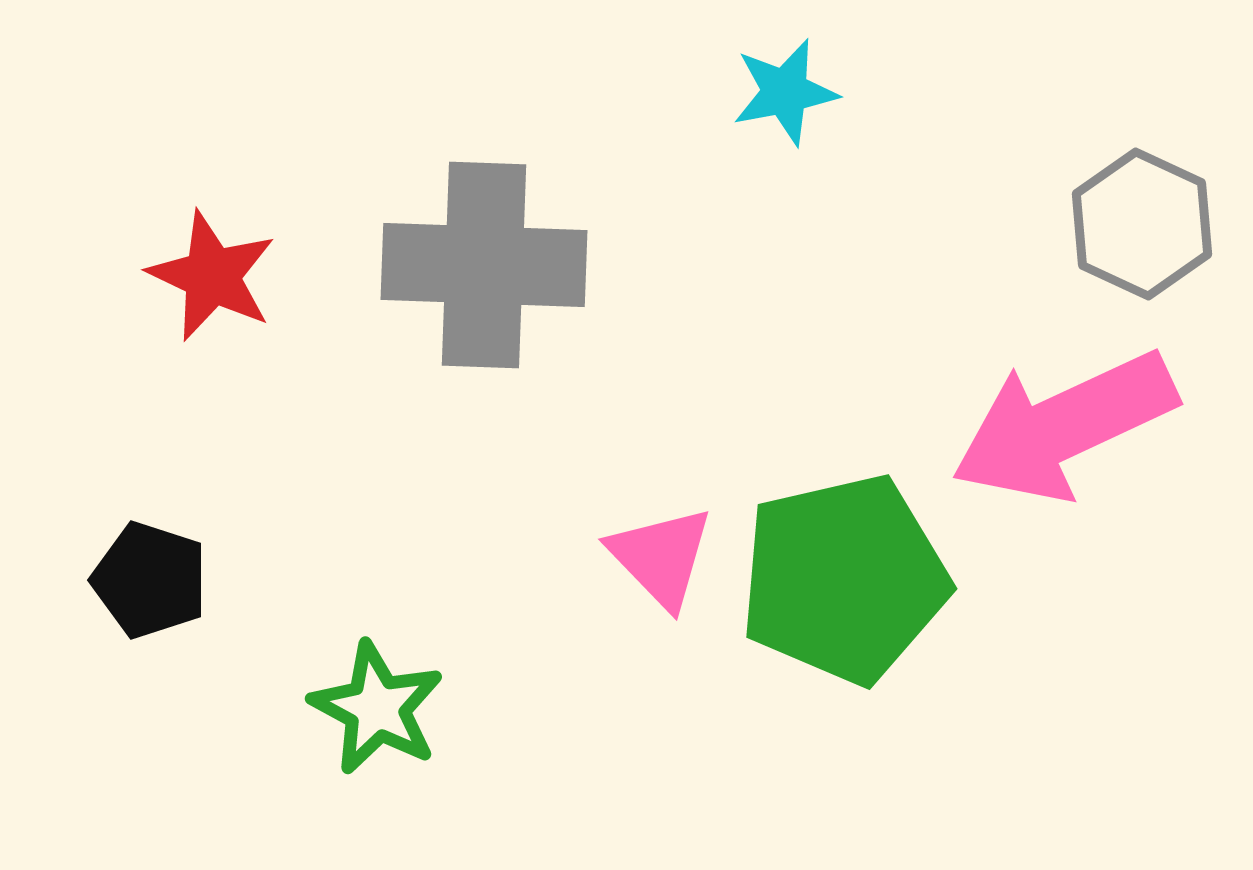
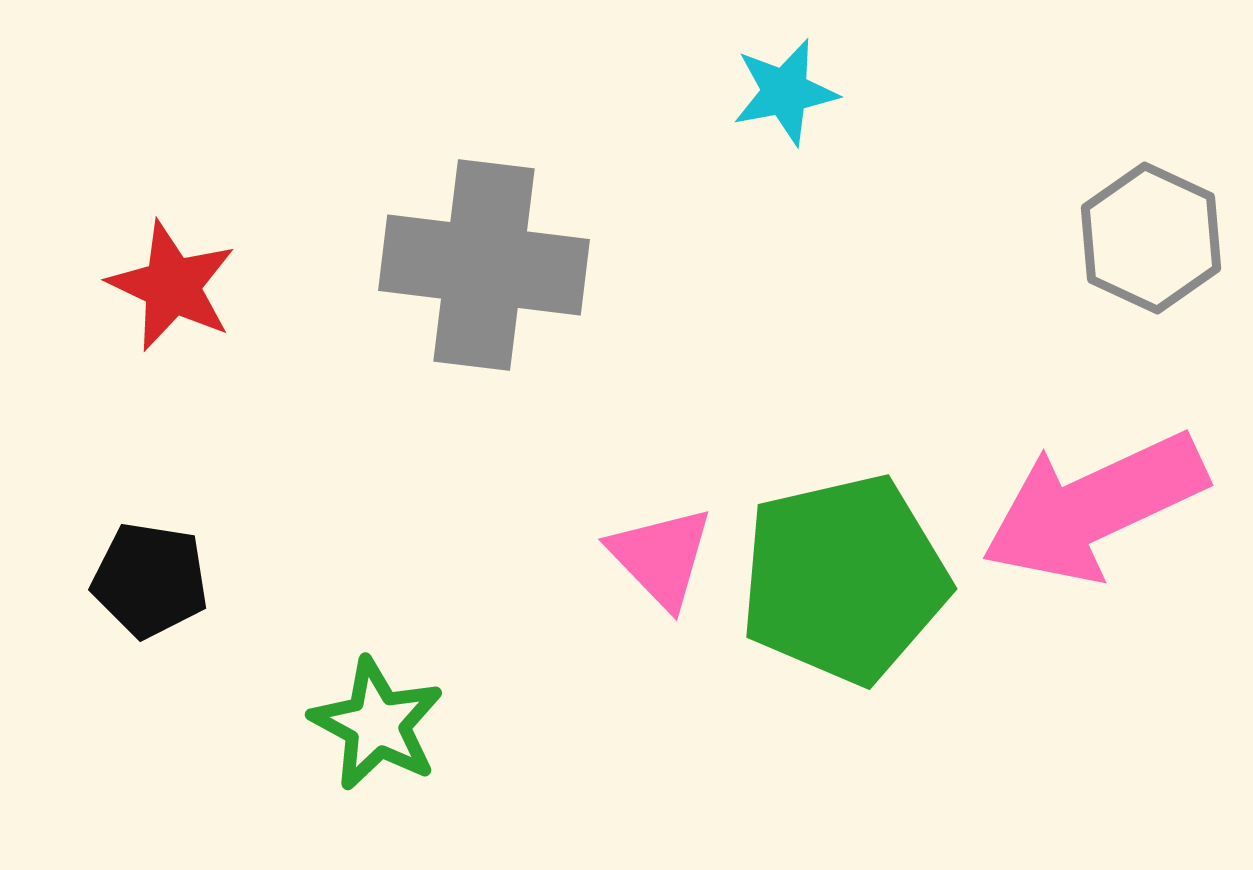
gray hexagon: moved 9 px right, 14 px down
gray cross: rotated 5 degrees clockwise
red star: moved 40 px left, 10 px down
pink arrow: moved 30 px right, 81 px down
black pentagon: rotated 9 degrees counterclockwise
green star: moved 16 px down
